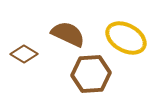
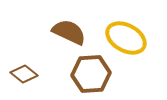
brown semicircle: moved 1 px right, 2 px up
brown diamond: moved 20 px down; rotated 8 degrees clockwise
